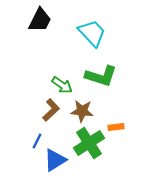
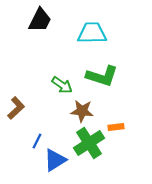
cyan trapezoid: rotated 48 degrees counterclockwise
green L-shape: moved 1 px right
brown L-shape: moved 35 px left, 2 px up
